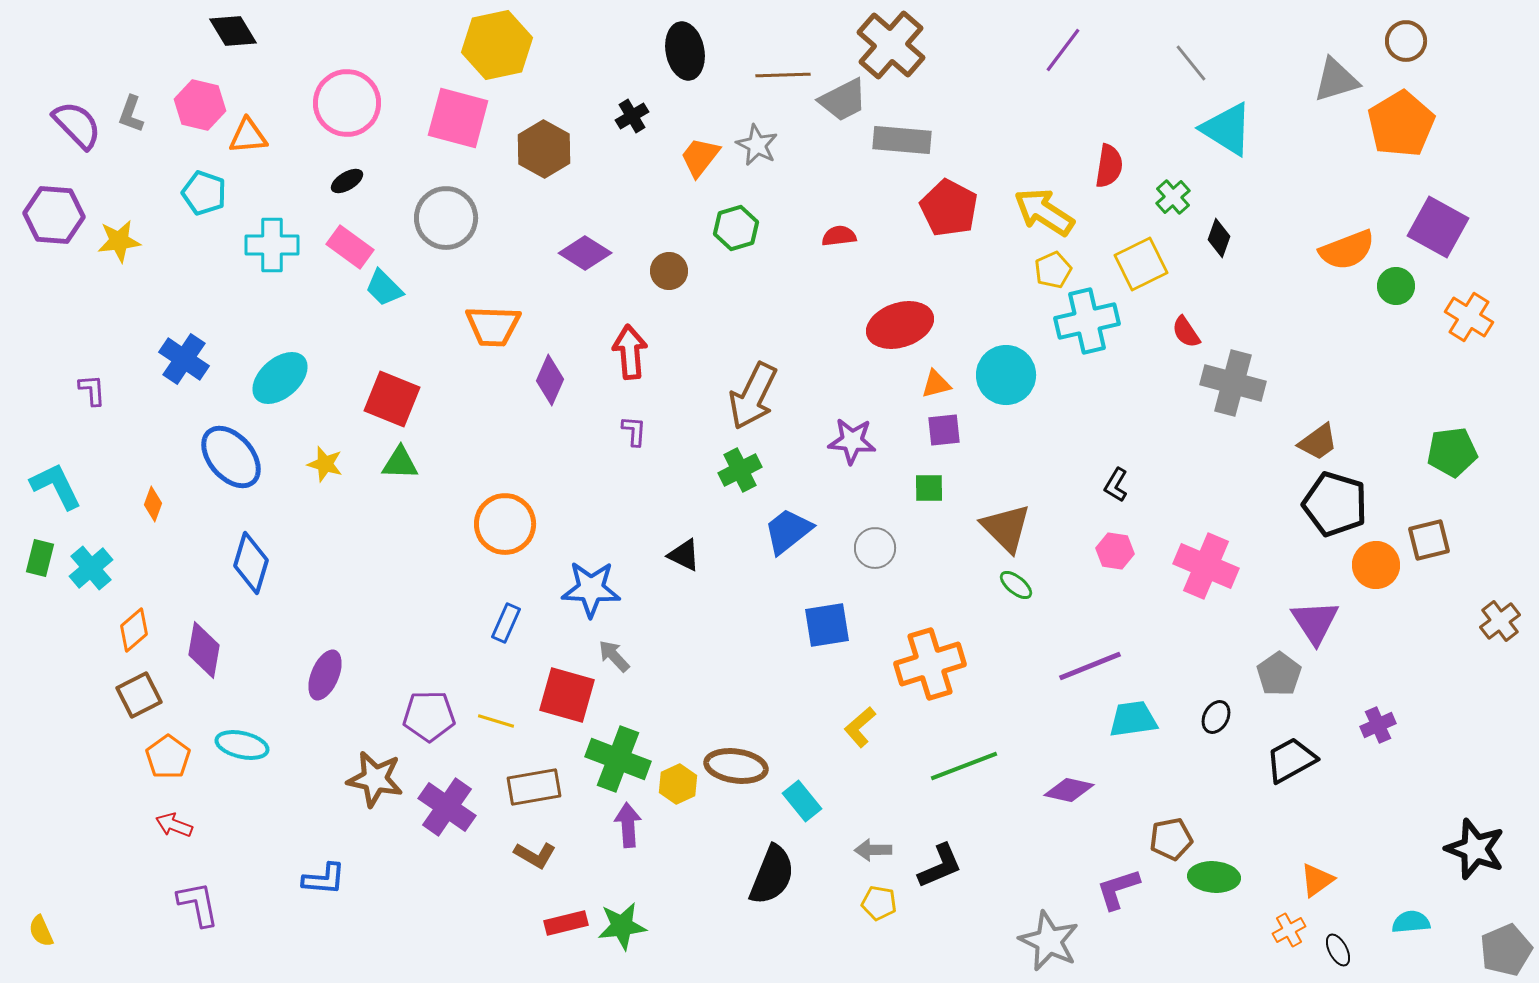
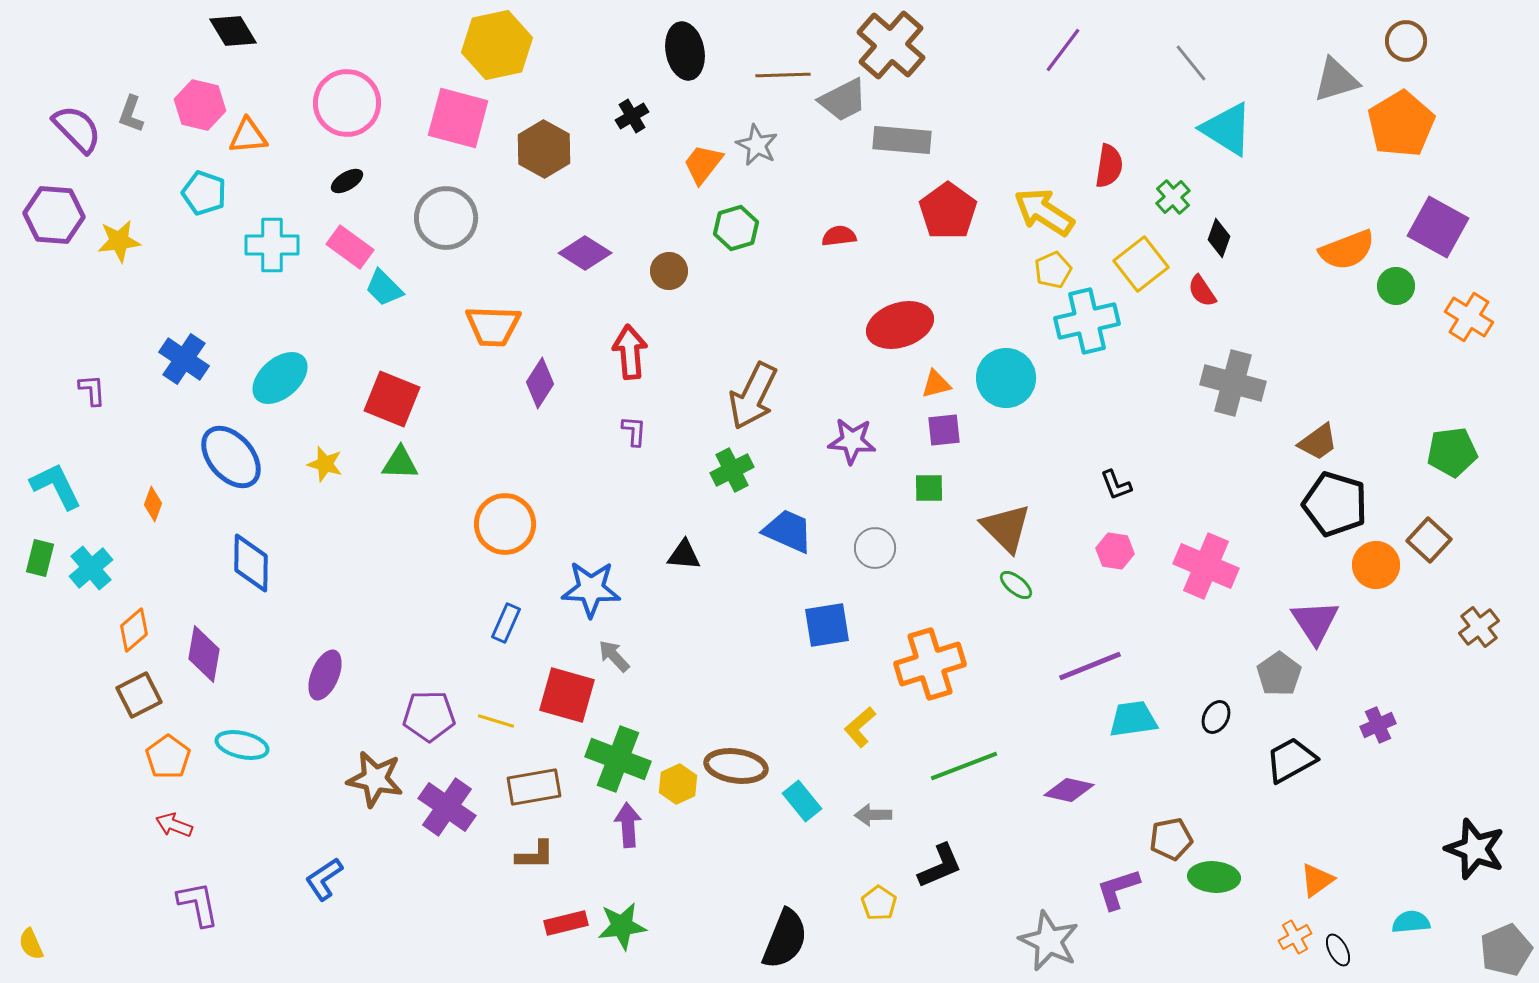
purple semicircle at (77, 125): moved 4 px down
orange trapezoid at (700, 157): moved 3 px right, 7 px down
red pentagon at (949, 208): moved 1 px left, 3 px down; rotated 8 degrees clockwise
yellow square at (1141, 264): rotated 12 degrees counterclockwise
red semicircle at (1186, 332): moved 16 px right, 41 px up
cyan circle at (1006, 375): moved 3 px down
purple diamond at (550, 380): moved 10 px left, 3 px down; rotated 9 degrees clockwise
green cross at (740, 470): moved 8 px left
black L-shape at (1116, 485): rotated 52 degrees counterclockwise
blue trapezoid at (788, 531): rotated 62 degrees clockwise
brown square at (1429, 540): rotated 33 degrees counterclockwise
black triangle at (684, 555): rotated 21 degrees counterclockwise
blue diamond at (251, 563): rotated 16 degrees counterclockwise
brown cross at (1500, 621): moved 21 px left, 6 px down
purple diamond at (204, 650): moved 4 px down
gray arrow at (873, 850): moved 35 px up
brown L-shape at (535, 855): rotated 30 degrees counterclockwise
black semicircle at (772, 875): moved 13 px right, 64 px down
blue L-shape at (324, 879): rotated 141 degrees clockwise
yellow pentagon at (879, 903): rotated 24 degrees clockwise
orange cross at (1289, 930): moved 6 px right, 7 px down
yellow semicircle at (41, 931): moved 10 px left, 13 px down
